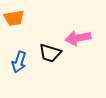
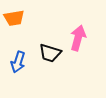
pink arrow: rotated 115 degrees clockwise
blue arrow: moved 1 px left
